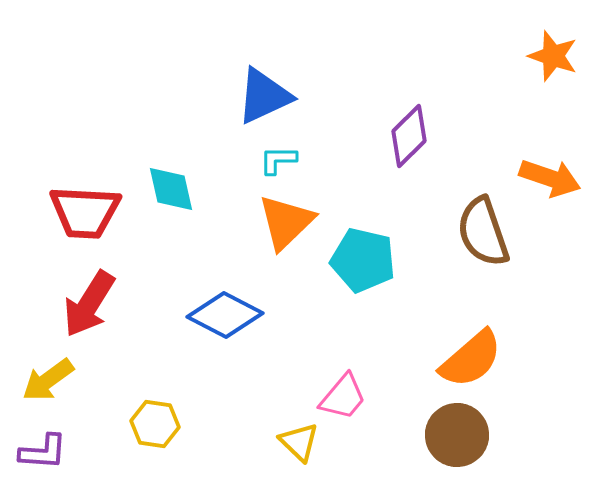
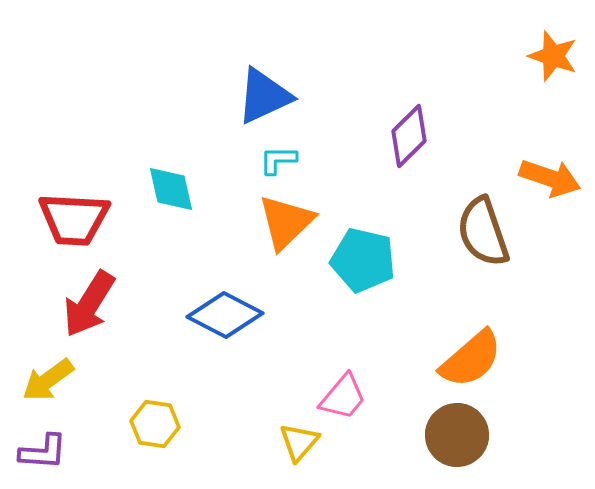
red trapezoid: moved 11 px left, 7 px down
yellow triangle: rotated 27 degrees clockwise
